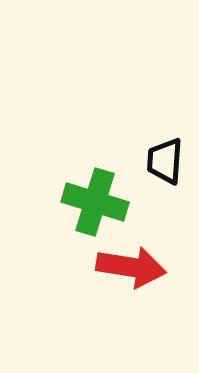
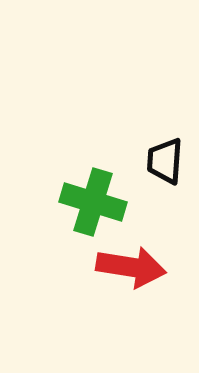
green cross: moved 2 px left
